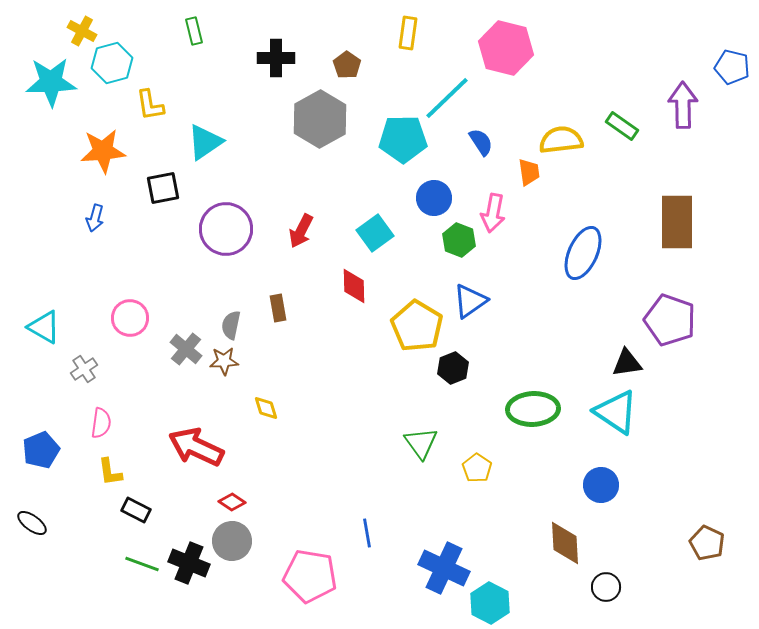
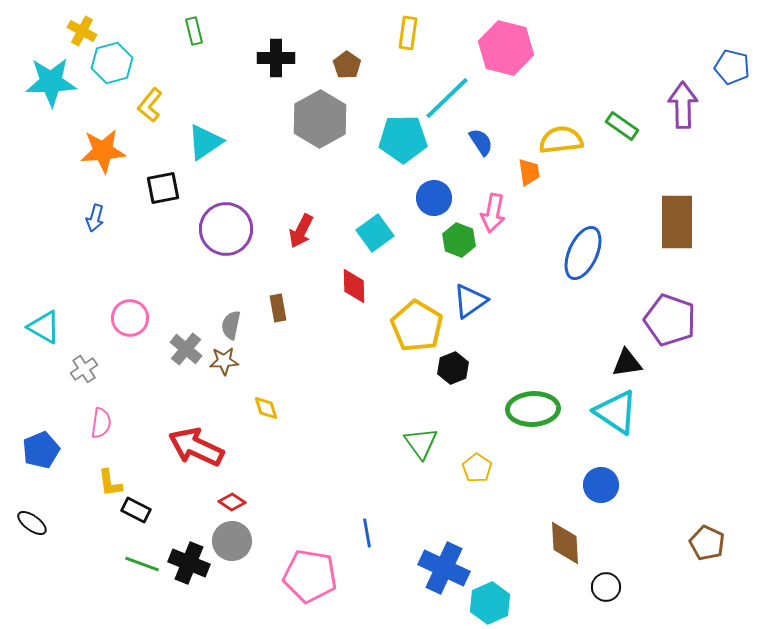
yellow L-shape at (150, 105): rotated 48 degrees clockwise
yellow L-shape at (110, 472): moved 11 px down
cyan hexagon at (490, 603): rotated 9 degrees clockwise
